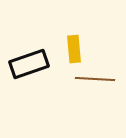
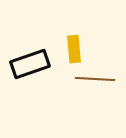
black rectangle: moved 1 px right
